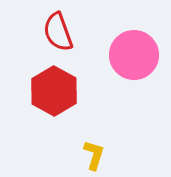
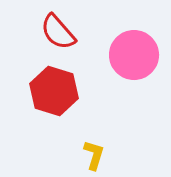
red semicircle: rotated 21 degrees counterclockwise
red hexagon: rotated 12 degrees counterclockwise
